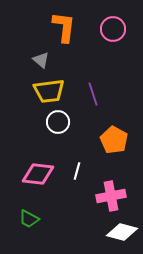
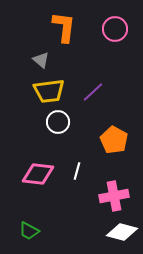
pink circle: moved 2 px right
purple line: moved 2 px up; rotated 65 degrees clockwise
pink cross: moved 3 px right
green trapezoid: moved 12 px down
